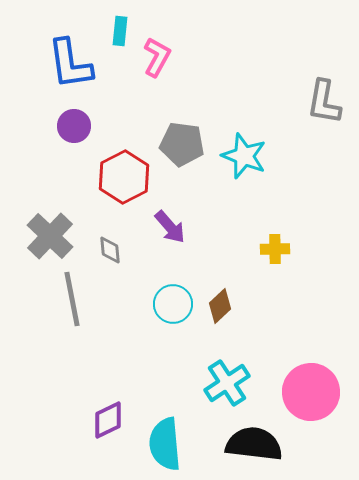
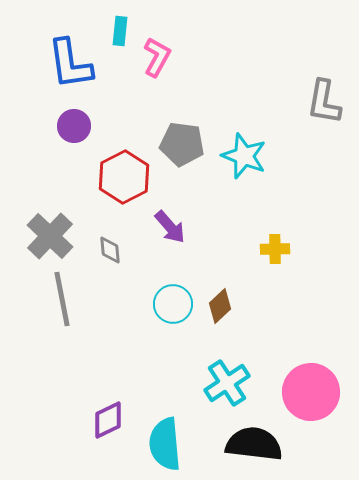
gray line: moved 10 px left
